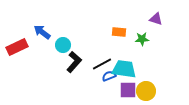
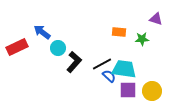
cyan circle: moved 5 px left, 3 px down
blue semicircle: rotated 64 degrees clockwise
yellow circle: moved 6 px right
